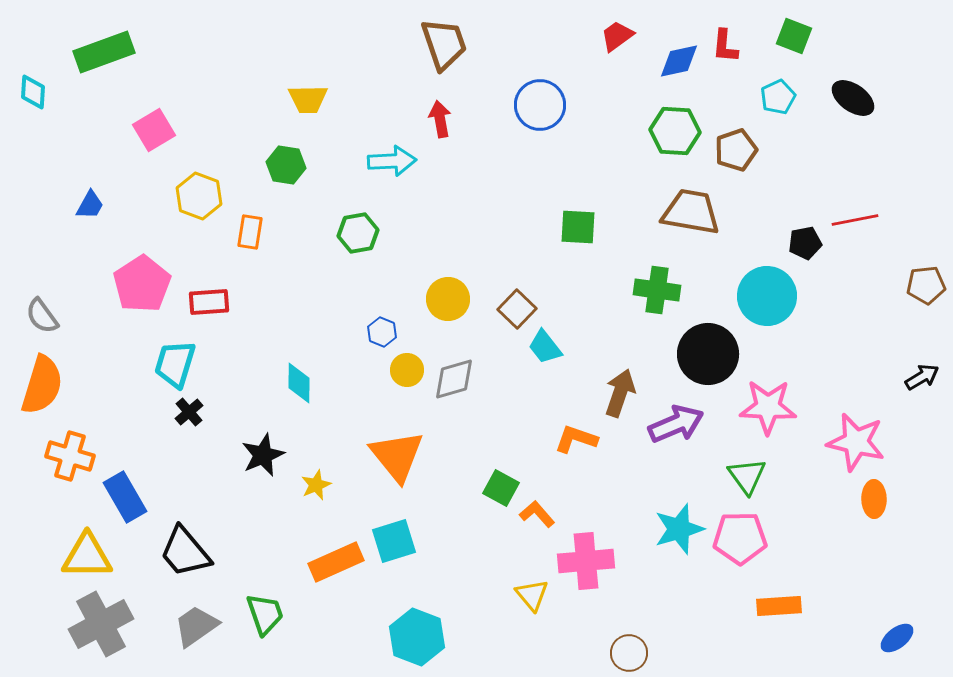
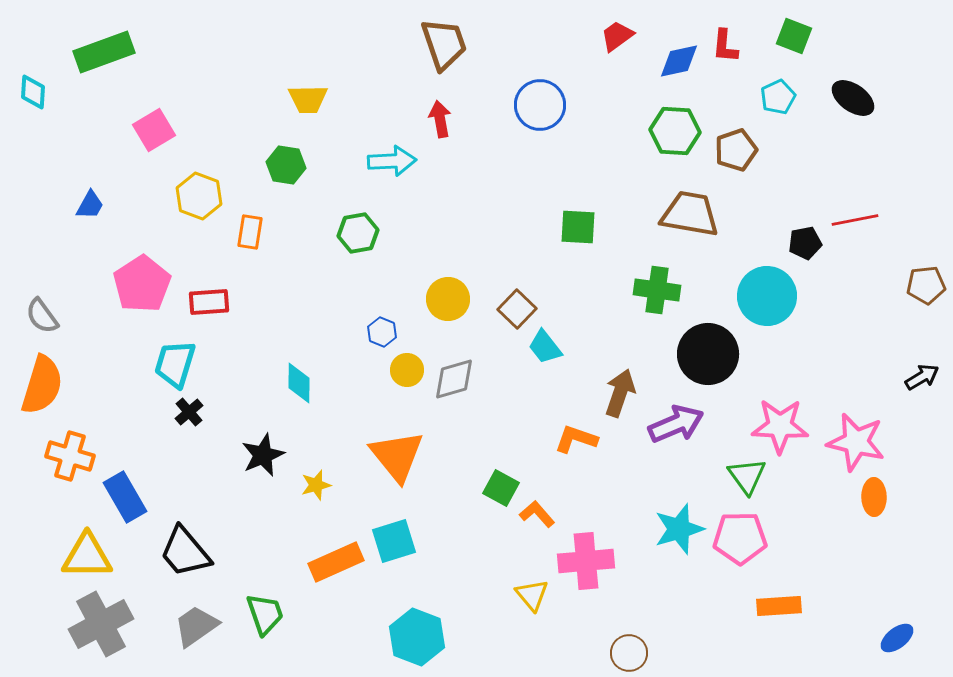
brown trapezoid at (691, 212): moved 1 px left, 2 px down
pink star at (768, 407): moved 12 px right, 19 px down
yellow star at (316, 485): rotated 8 degrees clockwise
orange ellipse at (874, 499): moved 2 px up
